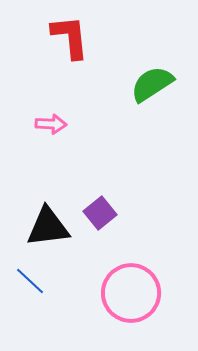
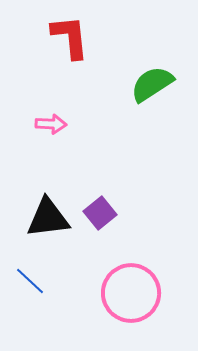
black triangle: moved 9 px up
